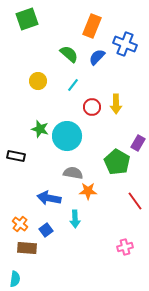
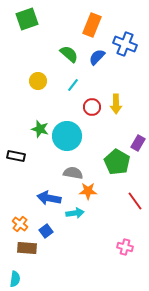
orange rectangle: moved 1 px up
cyan arrow: moved 6 px up; rotated 96 degrees counterclockwise
blue square: moved 1 px down
pink cross: rotated 28 degrees clockwise
